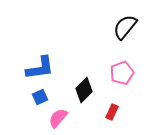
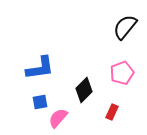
blue square: moved 5 px down; rotated 14 degrees clockwise
